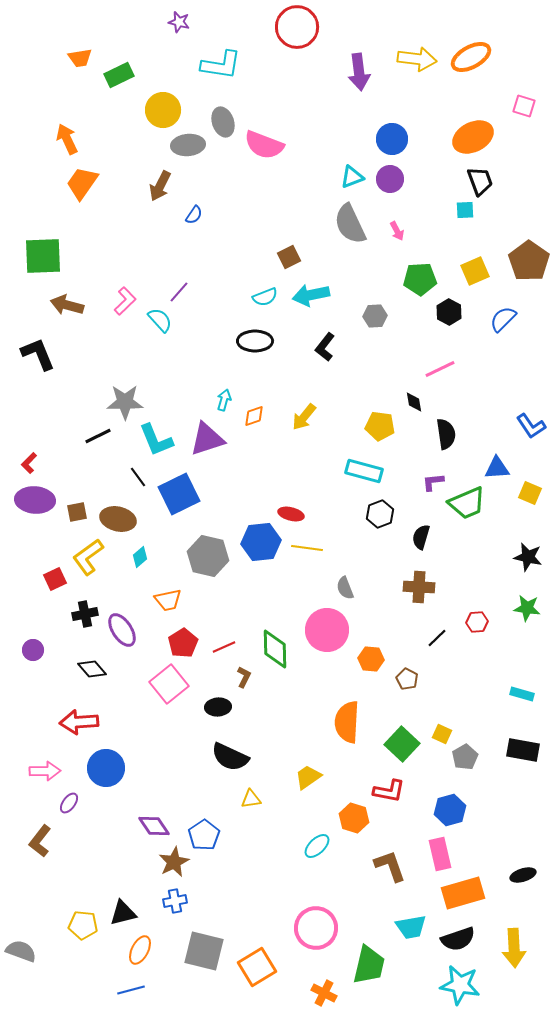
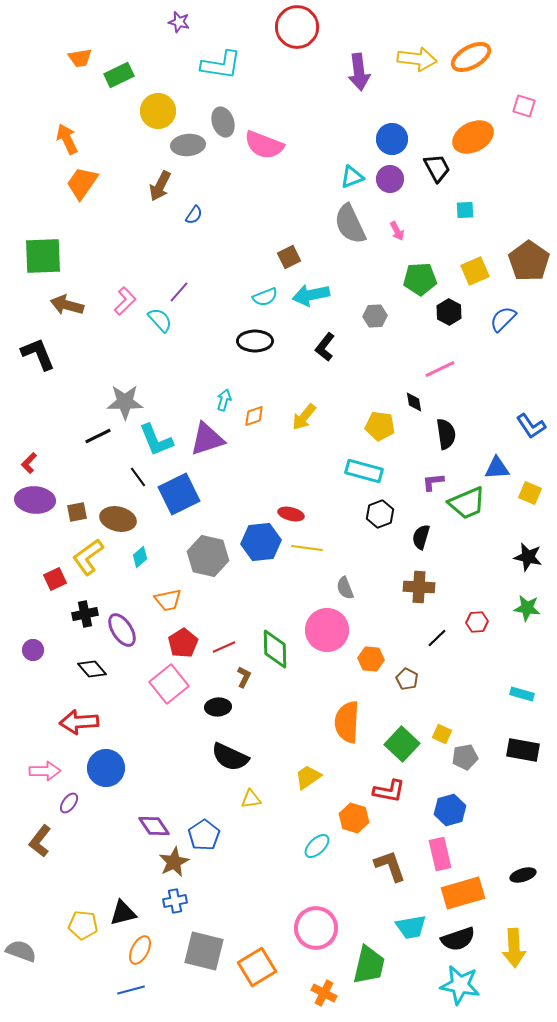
yellow circle at (163, 110): moved 5 px left, 1 px down
black trapezoid at (480, 181): moved 43 px left, 13 px up; rotated 8 degrees counterclockwise
gray pentagon at (465, 757): rotated 20 degrees clockwise
